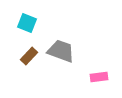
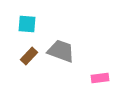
cyan square: moved 1 px down; rotated 18 degrees counterclockwise
pink rectangle: moved 1 px right, 1 px down
